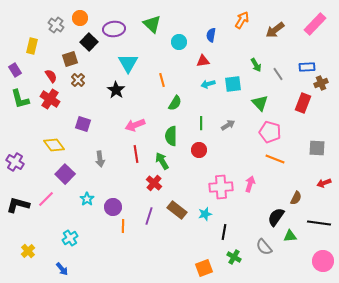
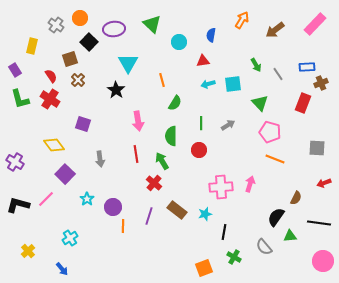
pink arrow at (135, 125): moved 3 px right, 4 px up; rotated 78 degrees counterclockwise
